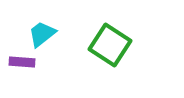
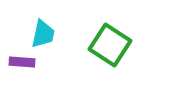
cyan trapezoid: moved 1 px right; rotated 140 degrees clockwise
